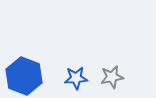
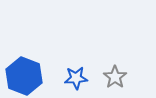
gray star: moved 3 px right; rotated 25 degrees counterclockwise
